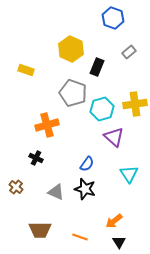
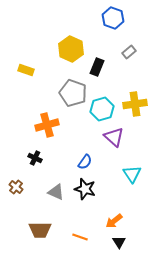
black cross: moved 1 px left
blue semicircle: moved 2 px left, 2 px up
cyan triangle: moved 3 px right
